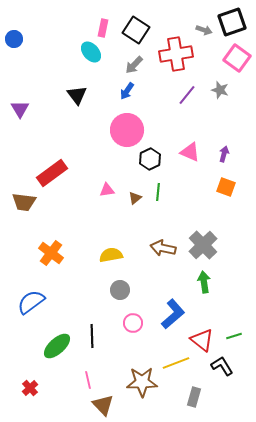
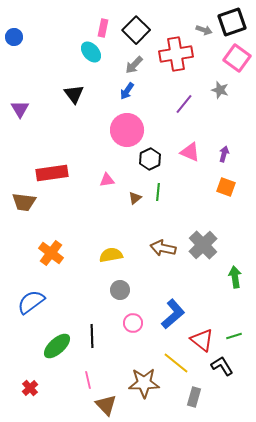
black square at (136, 30): rotated 12 degrees clockwise
blue circle at (14, 39): moved 2 px up
black triangle at (77, 95): moved 3 px left, 1 px up
purple line at (187, 95): moved 3 px left, 9 px down
red rectangle at (52, 173): rotated 28 degrees clockwise
pink triangle at (107, 190): moved 10 px up
green arrow at (204, 282): moved 31 px right, 5 px up
yellow line at (176, 363): rotated 60 degrees clockwise
brown star at (142, 382): moved 2 px right, 1 px down
brown triangle at (103, 405): moved 3 px right
